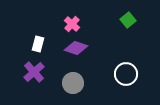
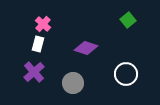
pink cross: moved 29 px left
purple diamond: moved 10 px right
